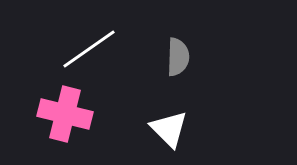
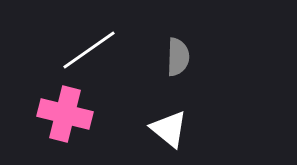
white line: moved 1 px down
white triangle: rotated 6 degrees counterclockwise
